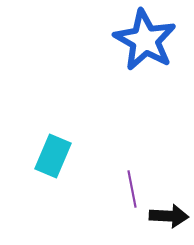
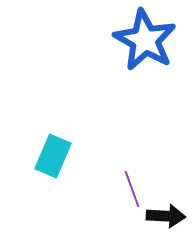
purple line: rotated 9 degrees counterclockwise
black arrow: moved 3 px left
